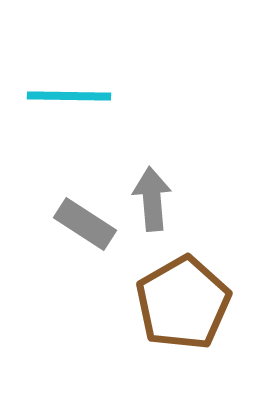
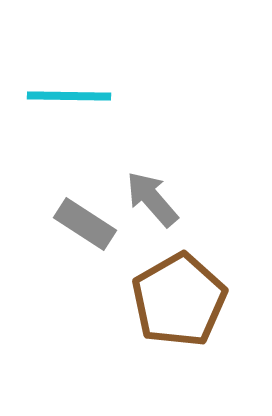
gray arrow: rotated 36 degrees counterclockwise
brown pentagon: moved 4 px left, 3 px up
